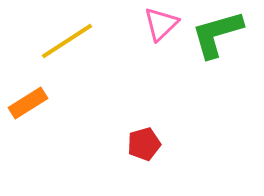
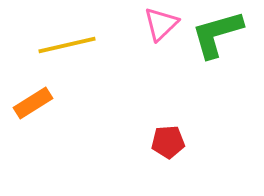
yellow line: moved 4 px down; rotated 20 degrees clockwise
orange rectangle: moved 5 px right
red pentagon: moved 24 px right, 2 px up; rotated 12 degrees clockwise
